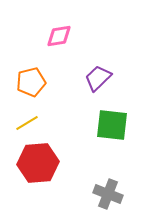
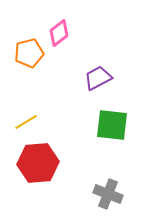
pink diamond: moved 3 px up; rotated 28 degrees counterclockwise
purple trapezoid: rotated 16 degrees clockwise
orange pentagon: moved 2 px left, 29 px up
yellow line: moved 1 px left, 1 px up
